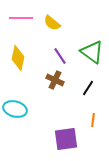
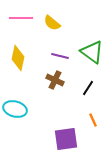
purple line: rotated 42 degrees counterclockwise
orange line: rotated 32 degrees counterclockwise
